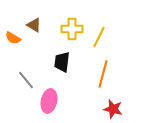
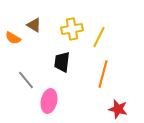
yellow cross: rotated 10 degrees counterclockwise
red star: moved 5 px right
